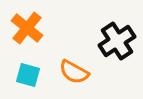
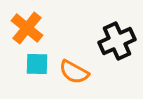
black cross: rotated 9 degrees clockwise
cyan square: moved 9 px right, 11 px up; rotated 15 degrees counterclockwise
